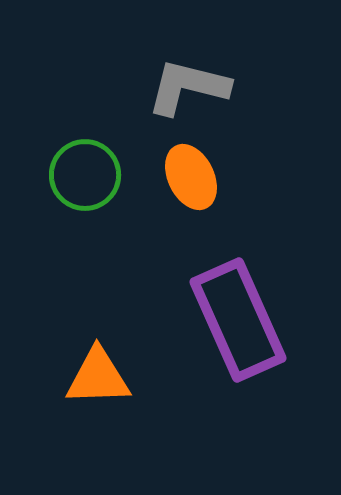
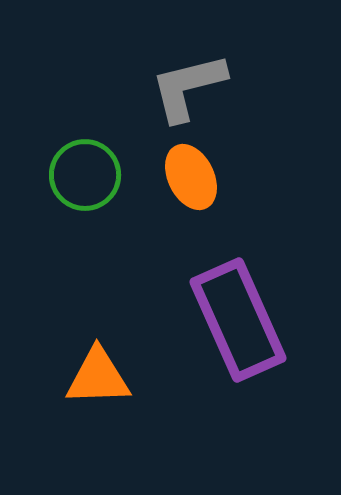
gray L-shape: rotated 28 degrees counterclockwise
